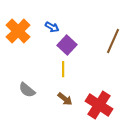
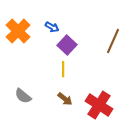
gray semicircle: moved 4 px left, 6 px down
